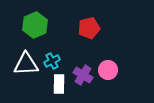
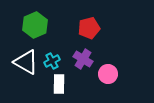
white triangle: moved 2 px up; rotated 32 degrees clockwise
pink circle: moved 4 px down
purple cross: moved 16 px up
